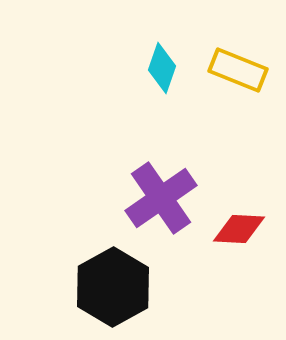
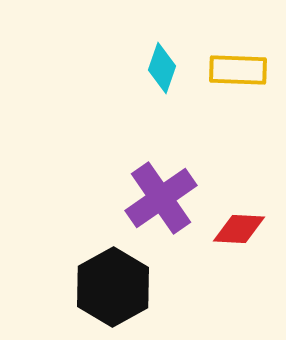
yellow rectangle: rotated 20 degrees counterclockwise
